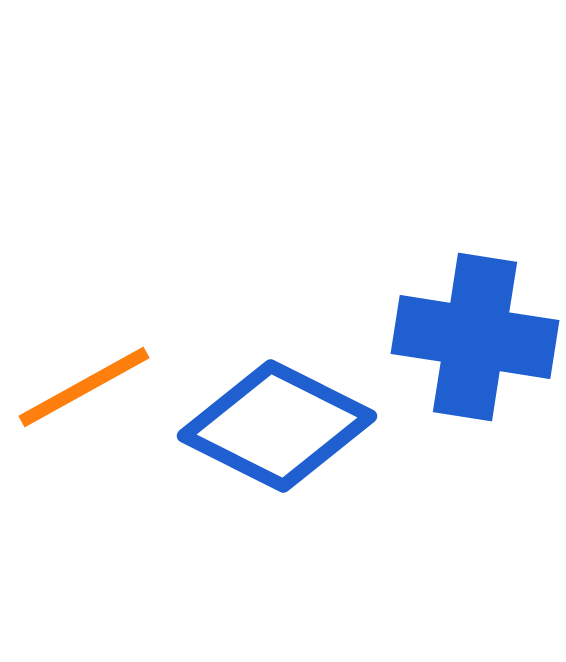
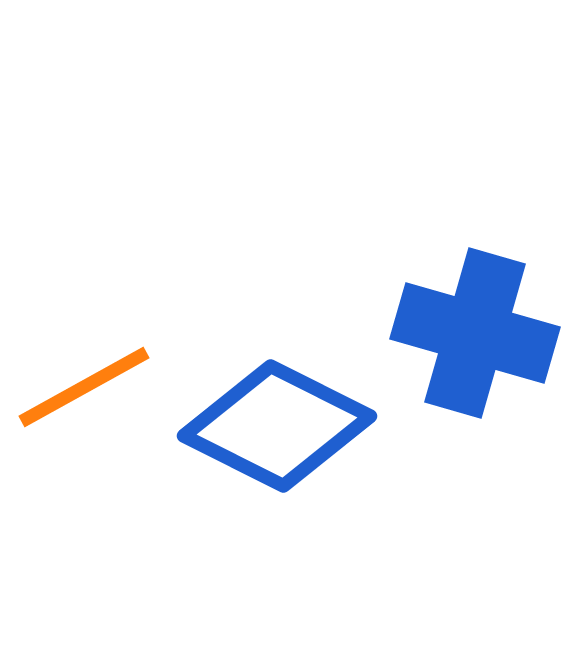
blue cross: moved 4 px up; rotated 7 degrees clockwise
